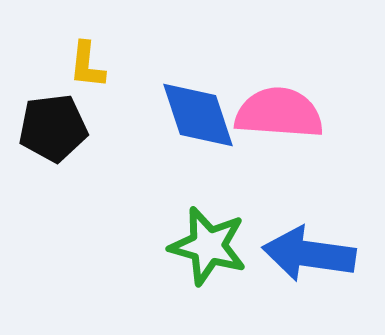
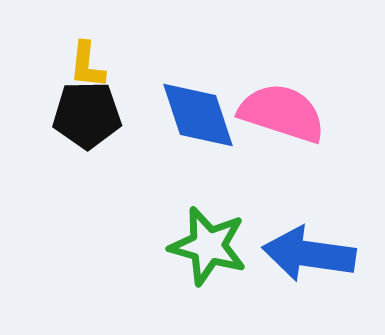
pink semicircle: moved 3 px right; rotated 14 degrees clockwise
black pentagon: moved 34 px right, 13 px up; rotated 6 degrees clockwise
